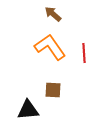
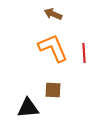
brown arrow: rotated 18 degrees counterclockwise
orange L-shape: moved 3 px right, 1 px down; rotated 12 degrees clockwise
black triangle: moved 2 px up
